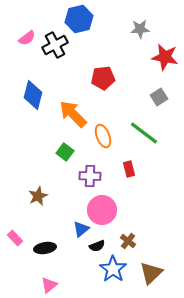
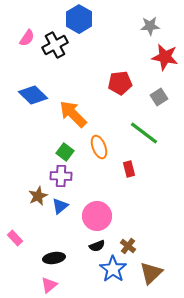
blue hexagon: rotated 16 degrees counterclockwise
gray star: moved 10 px right, 3 px up
pink semicircle: rotated 18 degrees counterclockwise
red pentagon: moved 17 px right, 5 px down
blue diamond: rotated 60 degrees counterclockwise
orange ellipse: moved 4 px left, 11 px down
purple cross: moved 29 px left
pink circle: moved 5 px left, 6 px down
blue triangle: moved 21 px left, 23 px up
brown cross: moved 5 px down
black ellipse: moved 9 px right, 10 px down
